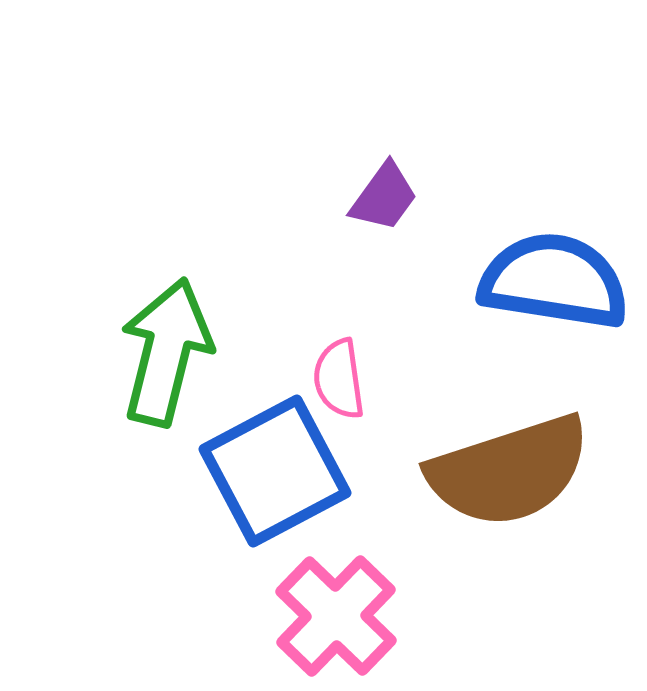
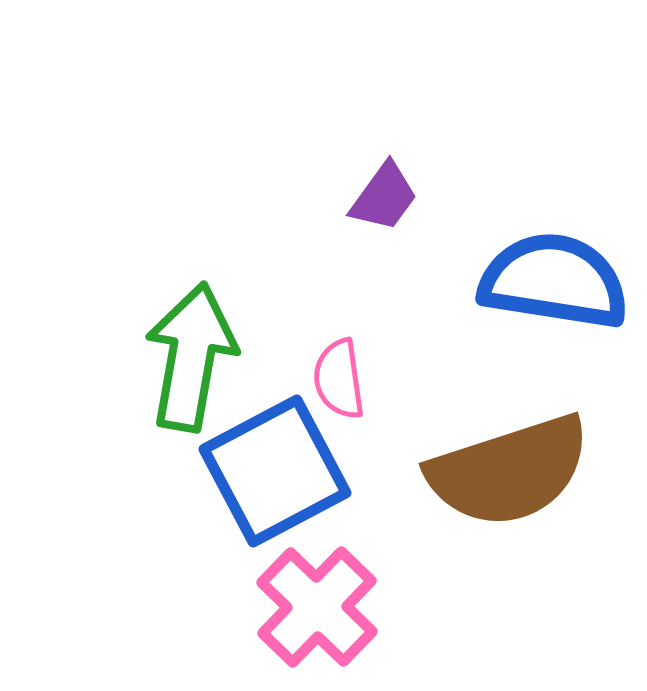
green arrow: moved 25 px right, 5 px down; rotated 4 degrees counterclockwise
pink cross: moved 19 px left, 9 px up
